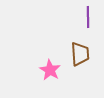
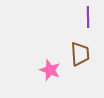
pink star: rotated 10 degrees counterclockwise
